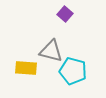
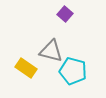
yellow rectangle: rotated 30 degrees clockwise
